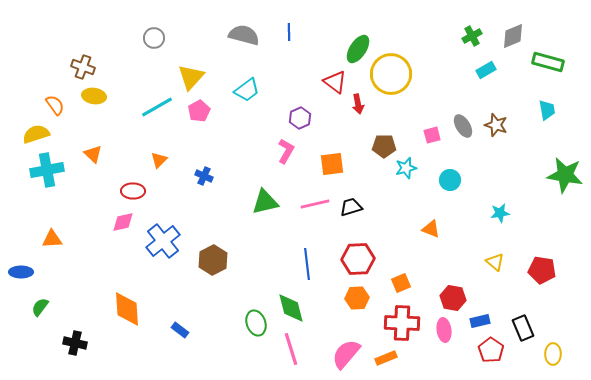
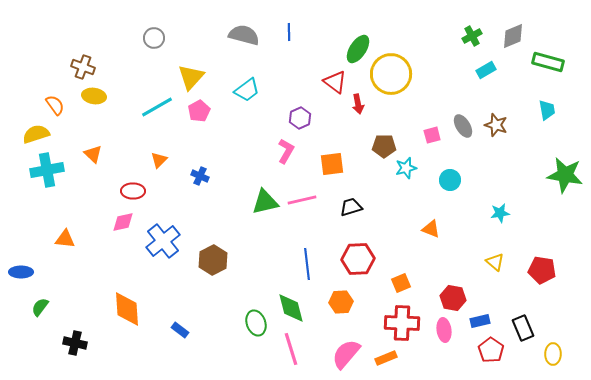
blue cross at (204, 176): moved 4 px left
pink line at (315, 204): moved 13 px left, 4 px up
orange triangle at (52, 239): moved 13 px right; rotated 10 degrees clockwise
orange hexagon at (357, 298): moved 16 px left, 4 px down
